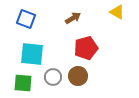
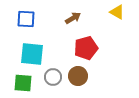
blue square: rotated 18 degrees counterclockwise
